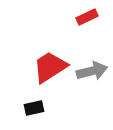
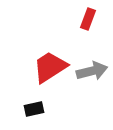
red rectangle: moved 1 px right, 2 px down; rotated 45 degrees counterclockwise
black rectangle: moved 1 px down
